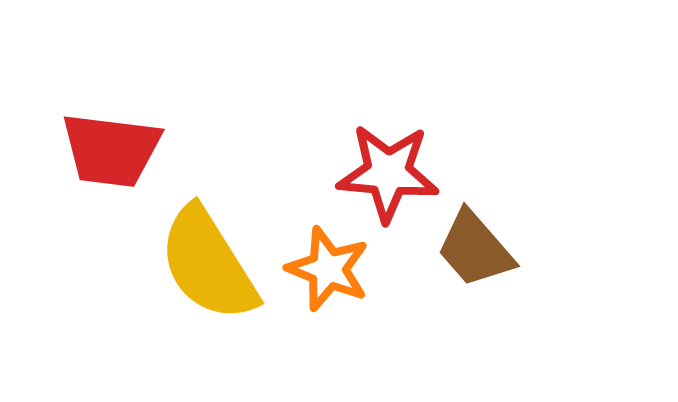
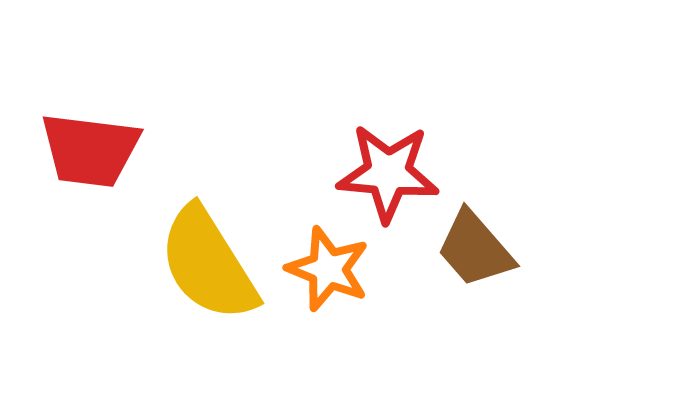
red trapezoid: moved 21 px left
